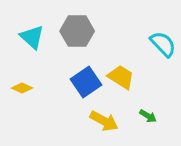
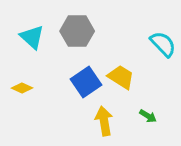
yellow arrow: rotated 128 degrees counterclockwise
